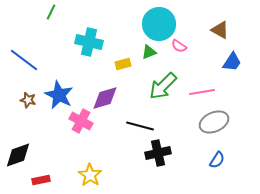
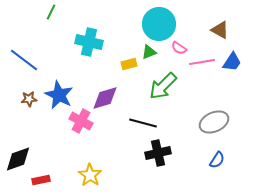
pink semicircle: moved 2 px down
yellow rectangle: moved 6 px right
pink line: moved 30 px up
brown star: moved 1 px right, 1 px up; rotated 21 degrees counterclockwise
black line: moved 3 px right, 3 px up
black diamond: moved 4 px down
